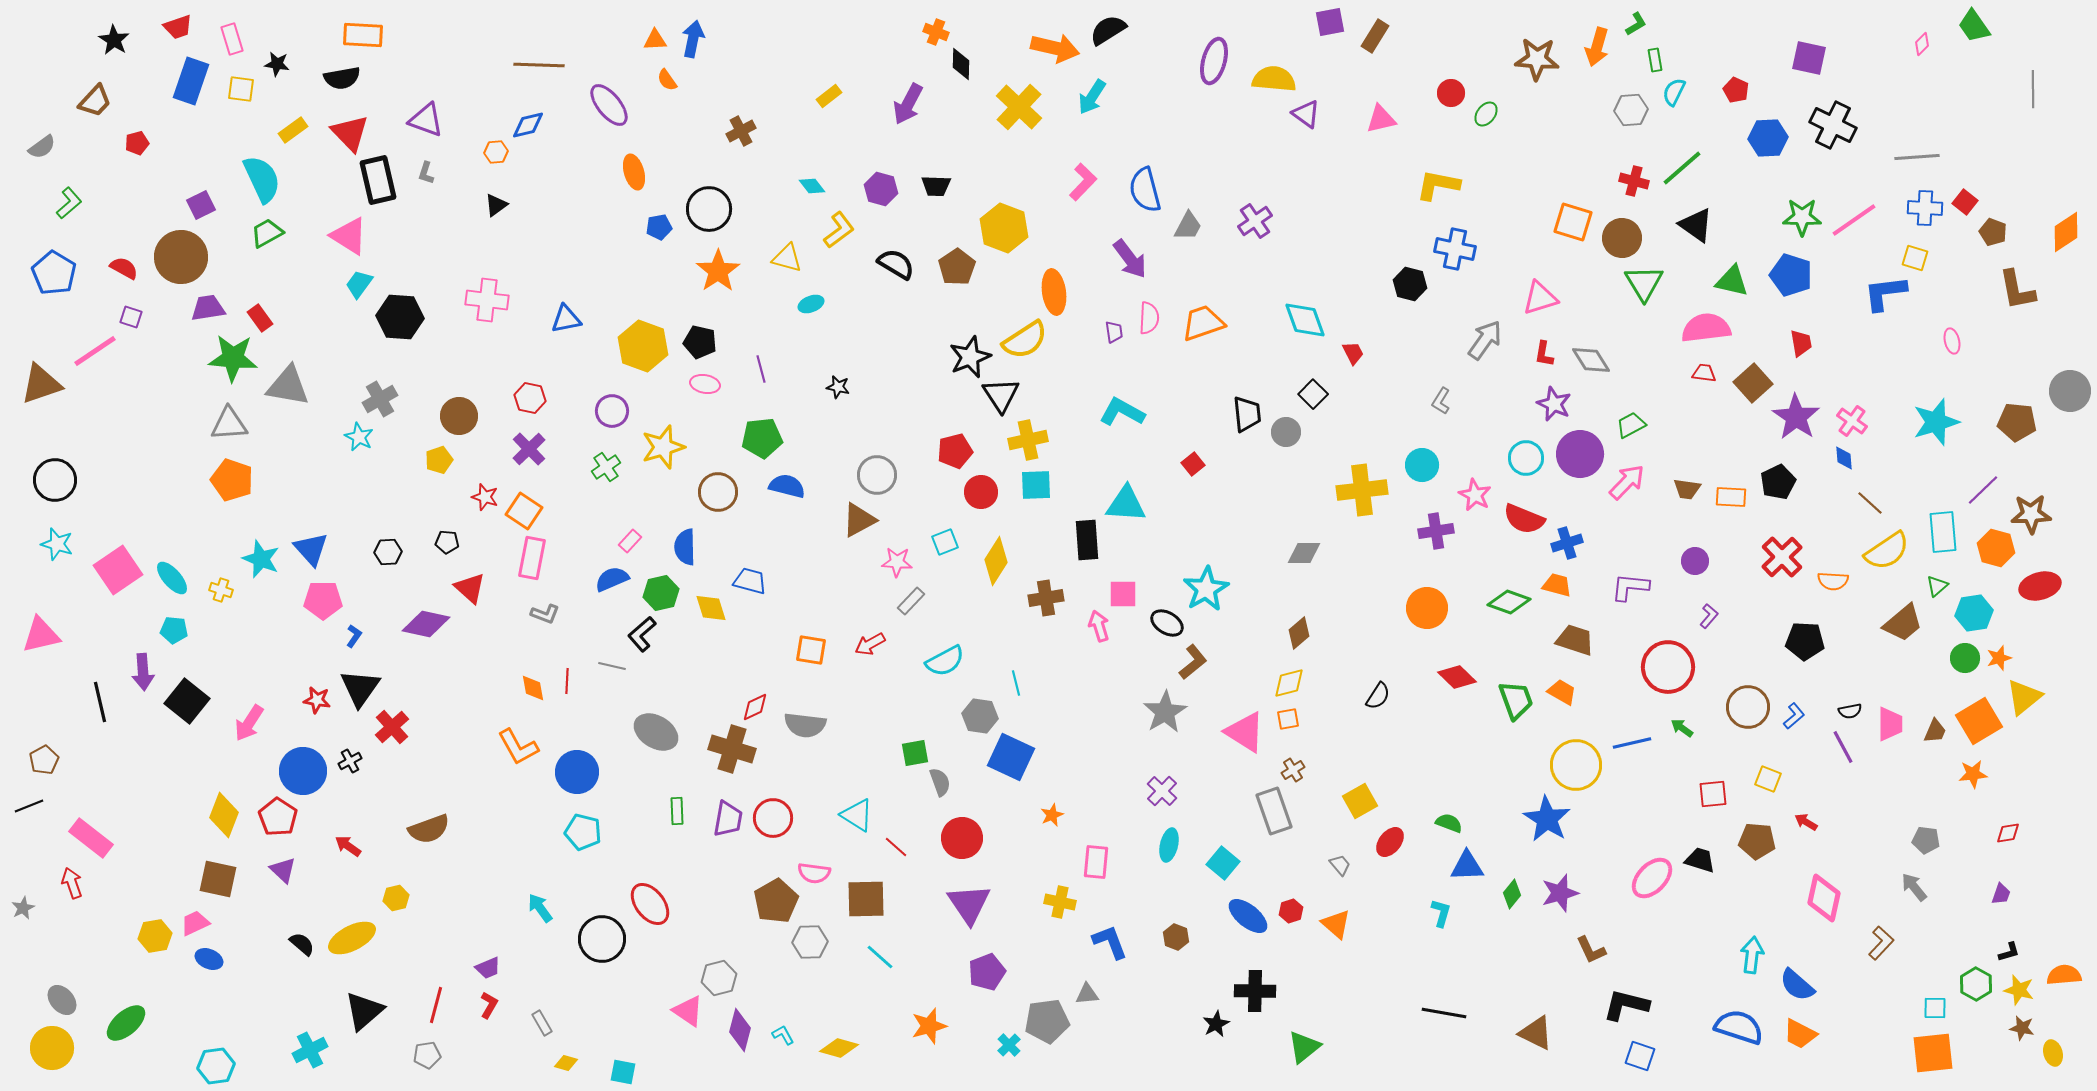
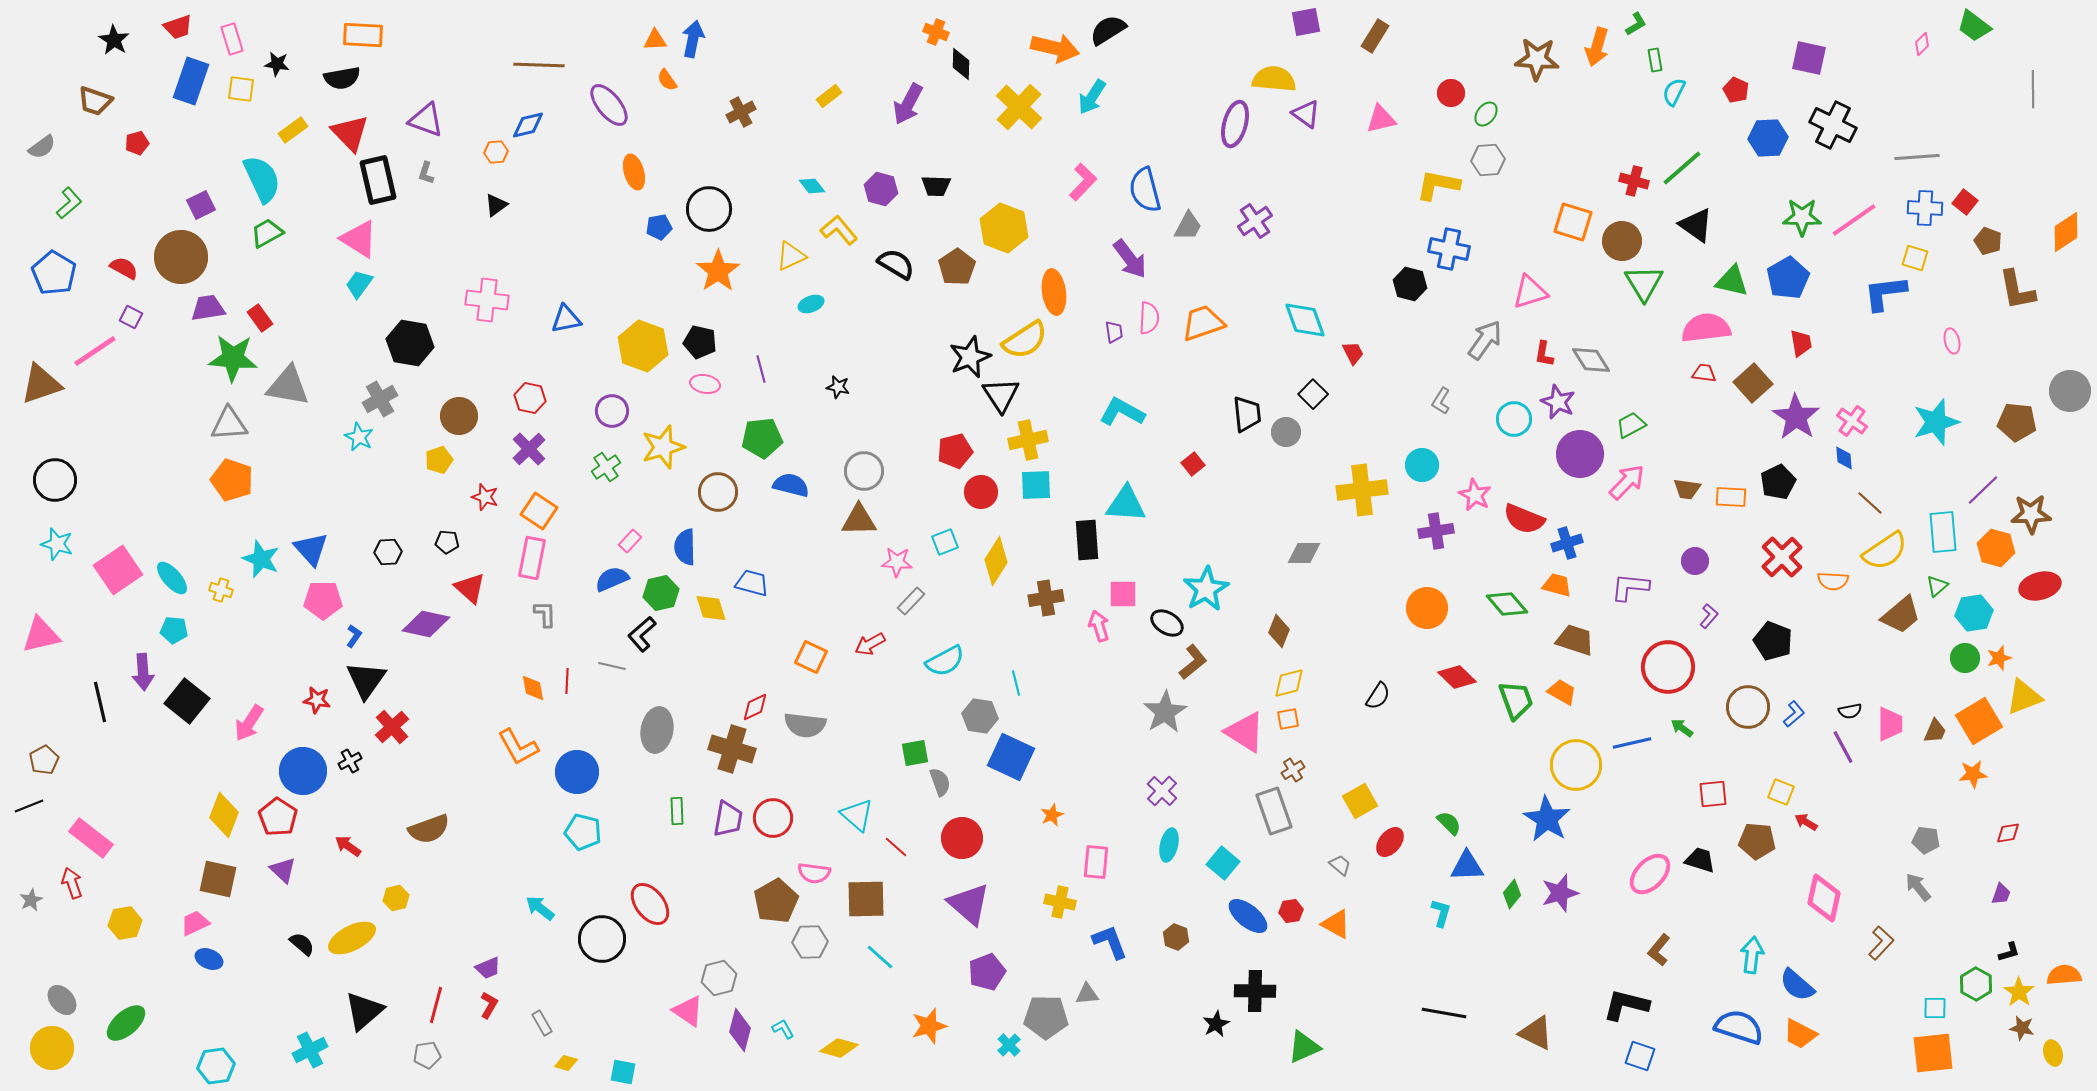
purple square at (1330, 22): moved 24 px left
green trapezoid at (1974, 26): rotated 18 degrees counterclockwise
purple ellipse at (1214, 61): moved 21 px right, 63 px down
brown trapezoid at (95, 101): rotated 66 degrees clockwise
gray hexagon at (1631, 110): moved 143 px left, 50 px down
brown cross at (741, 131): moved 19 px up
yellow L-shape at (839, 230): rotated 93 degrees counterclockwise
brown pentagon at (1993, 232): moved 5 px left, 9 px down
pink triangle at (349, 236): moved 10 px right, 3 px down
brown circle at (1622, 238): moved 3 px down
blue cross at (1455, 249): moved 6 px left
yellow triangle at (787, 258): moved 4 px right, 2 px up; rotated 40 degrees counterclockwise
blue pentagon at (1791, 275): moved 3 px left, 3 px down; rotated 24 degrees clockwise
pink triangle at (1540, 298): moved 10 px left, 6 px up
purple square at (131, 317): rotated 10 degrees clockwise
black hexagon at (400, 317): moved 10 px right, 26 px down; rotated 6 degrees clockwise
purple star at (1554, 404): moved 4 px right, 2 px up
cyan circle at (1526, 458): moved 12 px left, 39 px up
gray circle at (877, 475): moved 13 px left, 4 px up
blue semicircle at (787, 486): moved 4 px right, 1 px up
orange square at (524, 511): moved 15 px right
brown triangle at (859, 520): rotated 27 degrees clockwise
yellow semicircle at (1887, 551): moved 2 px left
blue trapezoid at (750, 581): moved 2 px right, 2 px down
green diamond at (1509, 602): moved 2 px left, 2 px down; rotated 30 degrees clockwise
gray L-shape at (545, 614): rotated 112 degrees counterclockwise
brown trapezoid at (1903, 623): moved 2 px left, 8 px up
brown diamond at (1299, 633): moved 20 px left, 2 px up; rotated 28 degrees counterclockwise
black pentagon at (1805, 641): moved 32 px left; rotated 18 degrees clockwise
orange square at (811, 650): moved 7 px down; rotated 16 degrees clockwise
black triangle at (360, 688): moved 6 px right, 8 px up
yellow triangle at (2024, 697): rotated 18 degrees clockwise
blue L-shape at (1794, 716): moved 2 px up
gray ellipse at (656, 732): moved 1 px right, 2 px up; rotated 69 degrees clockwise
yellow square at (1768, 779): moved 13 px right, 13 px down
cyan triangle at (857, 815): rotated 9 degrees clockwise
green semicircle at (1449, 823): rotated 24 degrees clockwise
gray trapezoid at (1340, 865): rotated 10 degrees counterclockwise
pink ellipse at (1652, 878): moved 2 px left, 4 px up
gray arrow at (1914, 887): moved 4 px right
purple triangle at (969, 904): rotated 15 degrees counterclockwise
gray star at (23, 908): moved 8 px right, 8 px up
cyan arrow at (540, 908): rotated 16 degrees counterclockwise
red hexagon at (1291, 911): rotated 10 degrees clockwise
orange triangle at (1336, 924): rotated 12 degrees counterclockwise
yellow hexagon at (155, 936): moved 30 px left, 13 px up
brown L-shape at (1591, 950): moved 68 px right; rotated 64 degrees clockwise
yellow star at (2019, 990): moved 2 px down; rotated 20 degrees clockwise
gray pentagon at (1047, 1021): moved 1 px left, 4 px up; rotated 9 degrees clockwise
cyan L-shape at (783, 1035): moved 6 px up
green triangle at (1304, 1047): rotated 15 degrees clockwise
